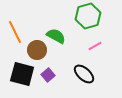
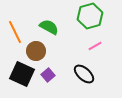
green hexagon: moved 2 px right
green semicircle: moved 7 px left, 9 px up
brown circle: moved 1 px left, 1 px down
black square: rotated 10 degrees clockwise
